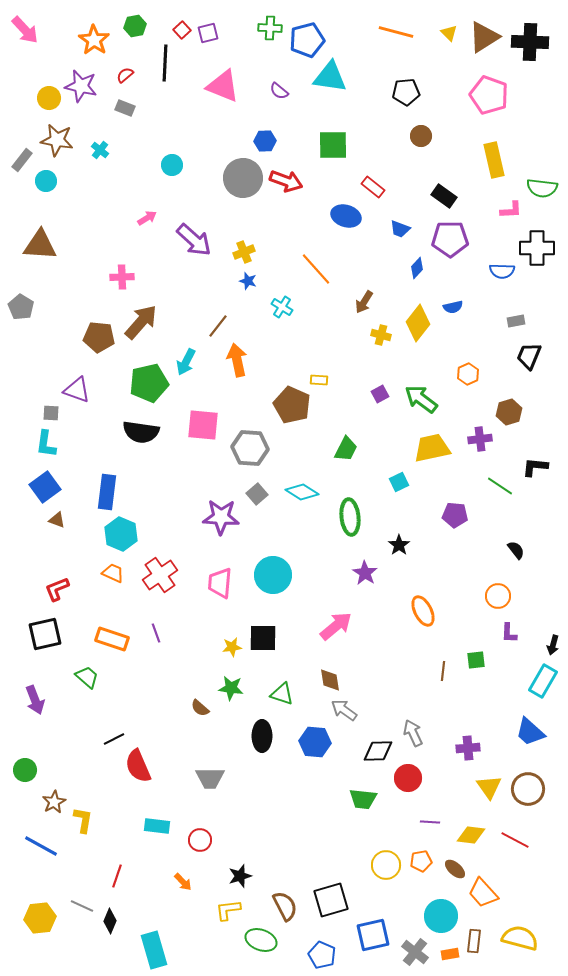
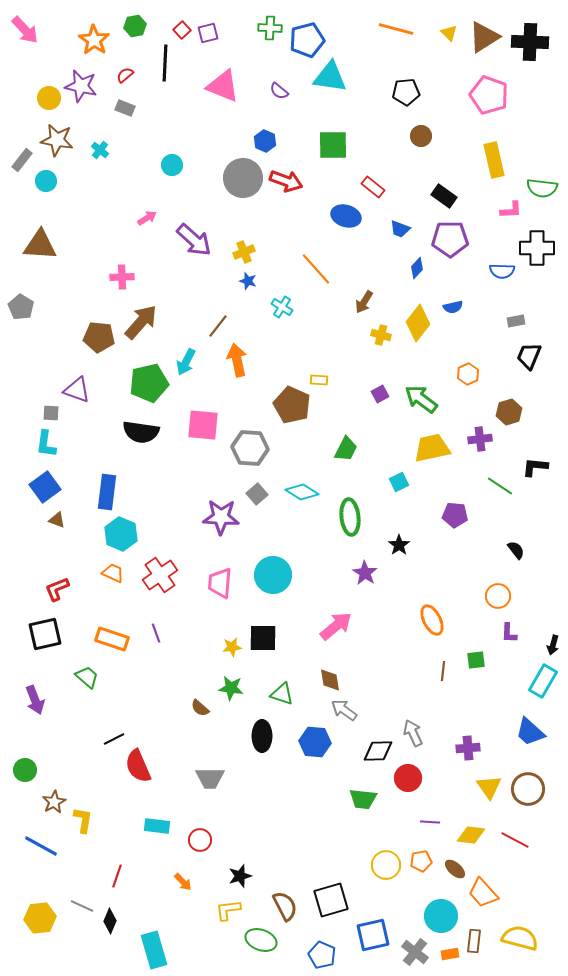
orange line at (396, 32): moved 3 px up
blue hexagon at (265, 141): rotated 25 degrees clockwise
orange ellipse at (423, 611): moved 9 px right, 9 px down
